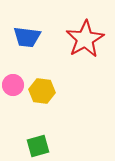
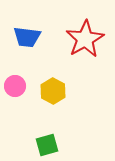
pink circle: moved 2 px right, 1 px down
yellow hexagon: moved 11 px right; rotated 20 degrees clockwise
green square: moved 9 px right, 1 px up
